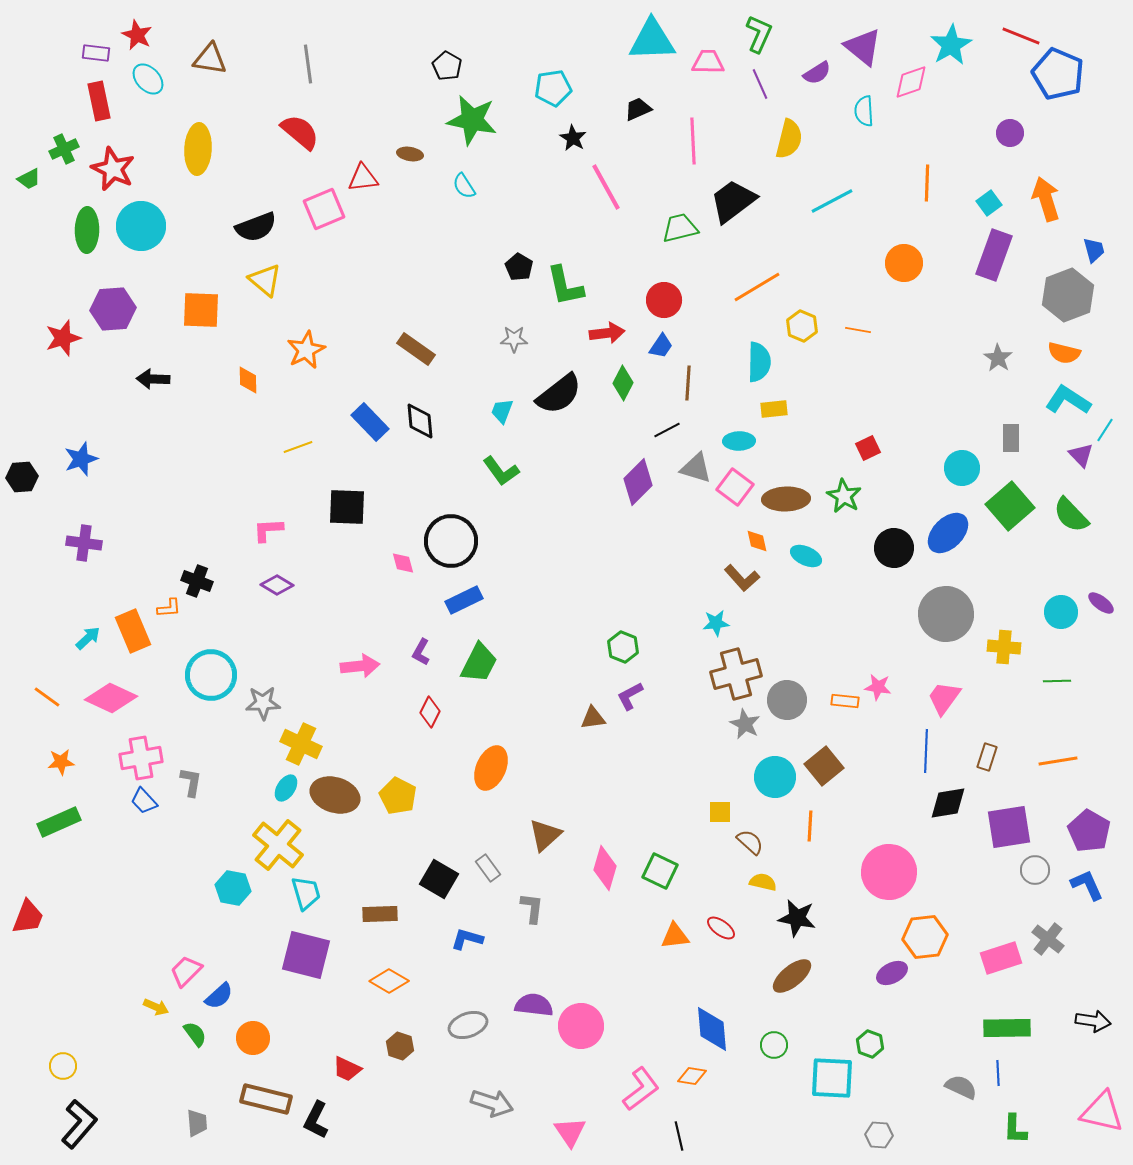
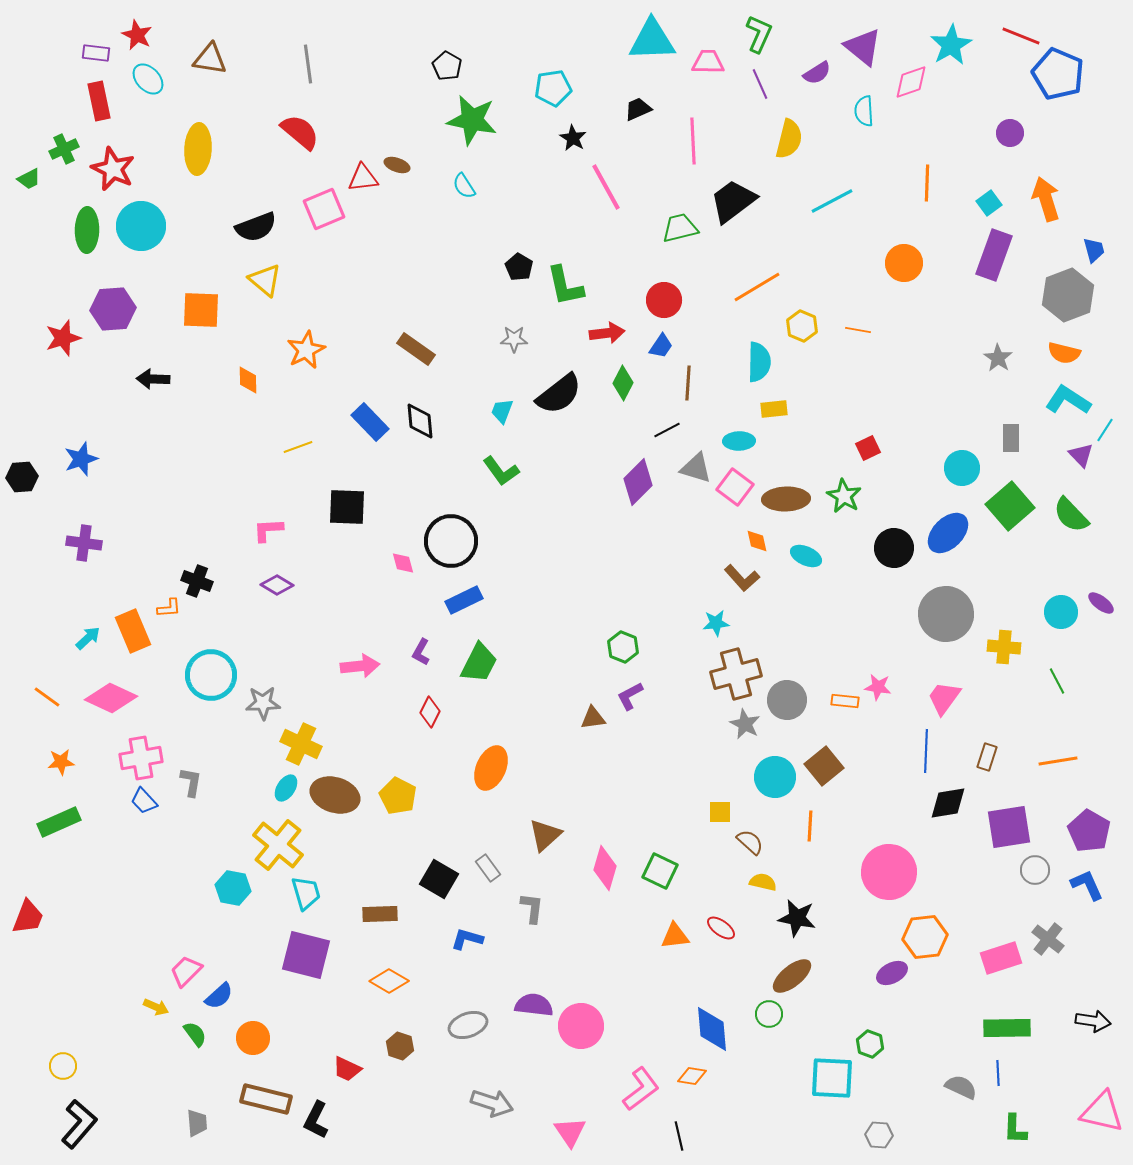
brown ellipse at (410, 154): moved 13 px left, 11 px down; rotated 10 degrees clockwise
green line at (1057, 681): rotated 64 degrees clockwise
green circle at (774, 1045): moved 5 px left, 31 px up
